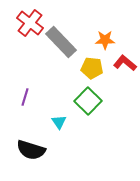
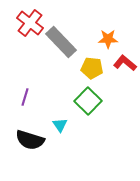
orange star: moved 3 px right, 1 px up
cyan triangle: moved 1 px right, 3 px down
black semicircle: moved 1 px left, 10 px up
